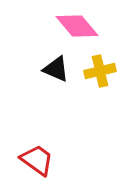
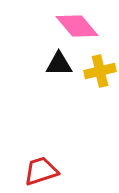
black triangle: moved 3 px right, 5 px up; rotated 24 degrees counterclockwise
red trapezoid: moved 4 px right, 11 px down; rotated 54 degrees counterclockwise
